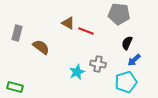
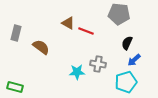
gray rectangle: moved 1 px left
cyan star: rotated 21 degrees clockwise
